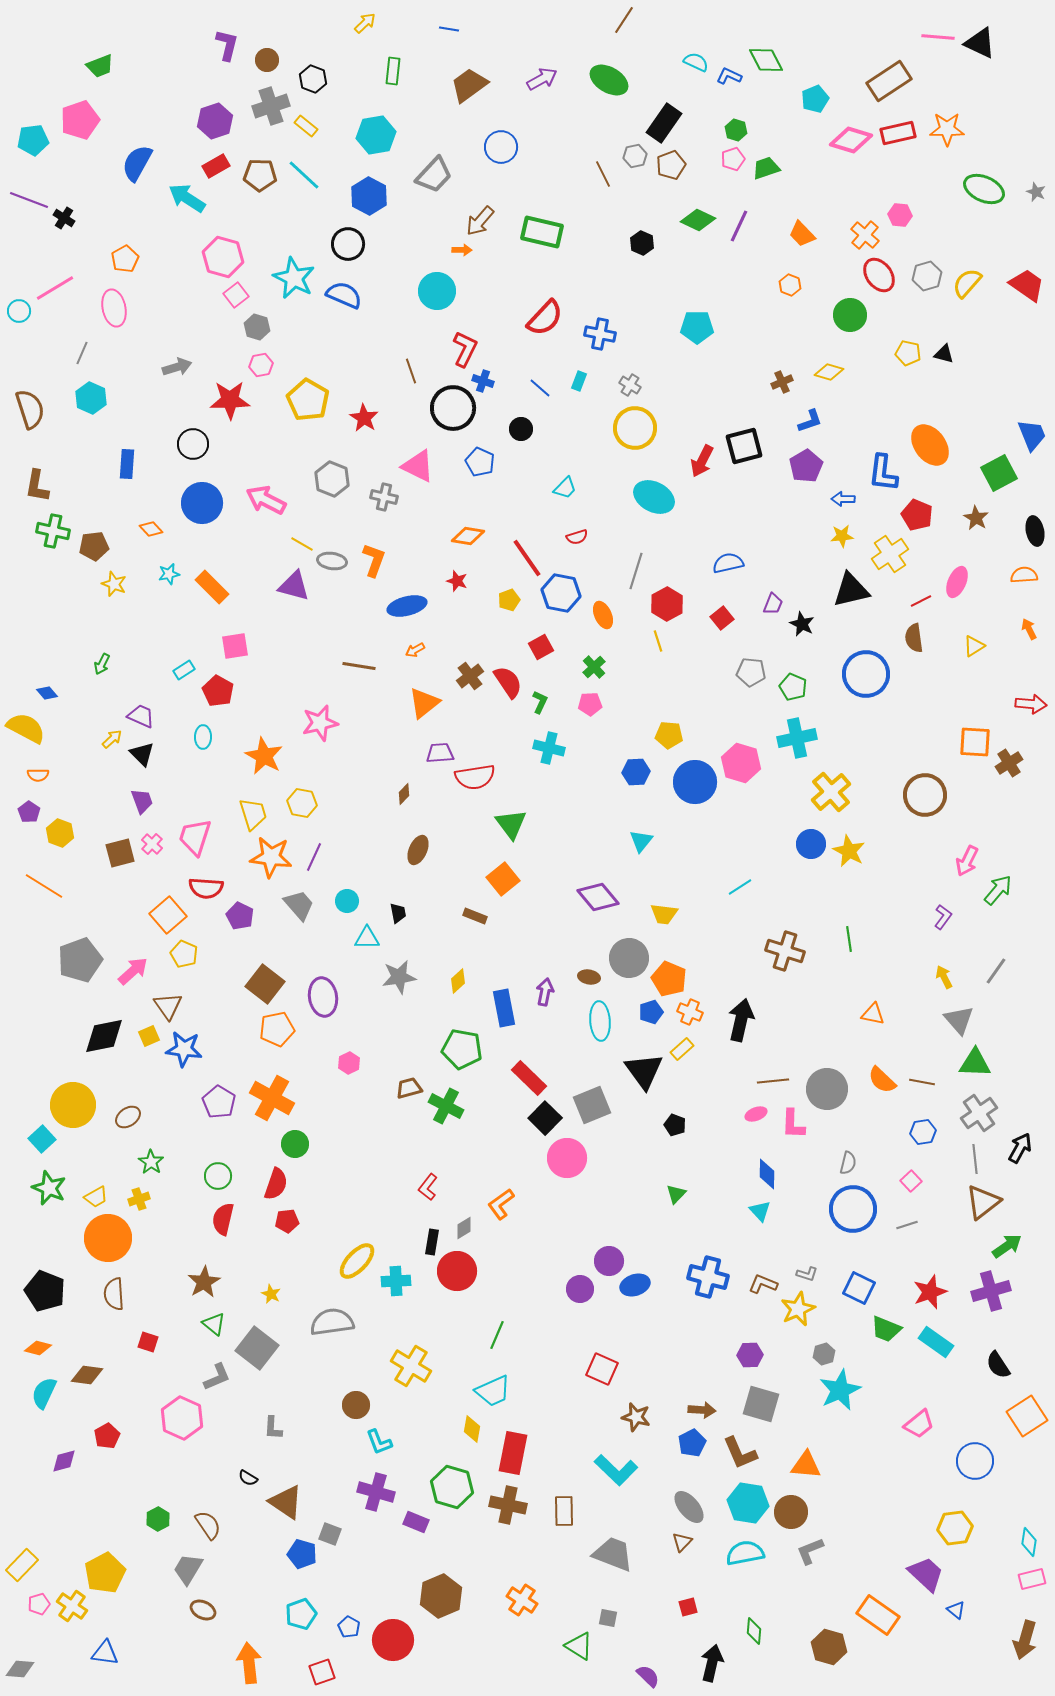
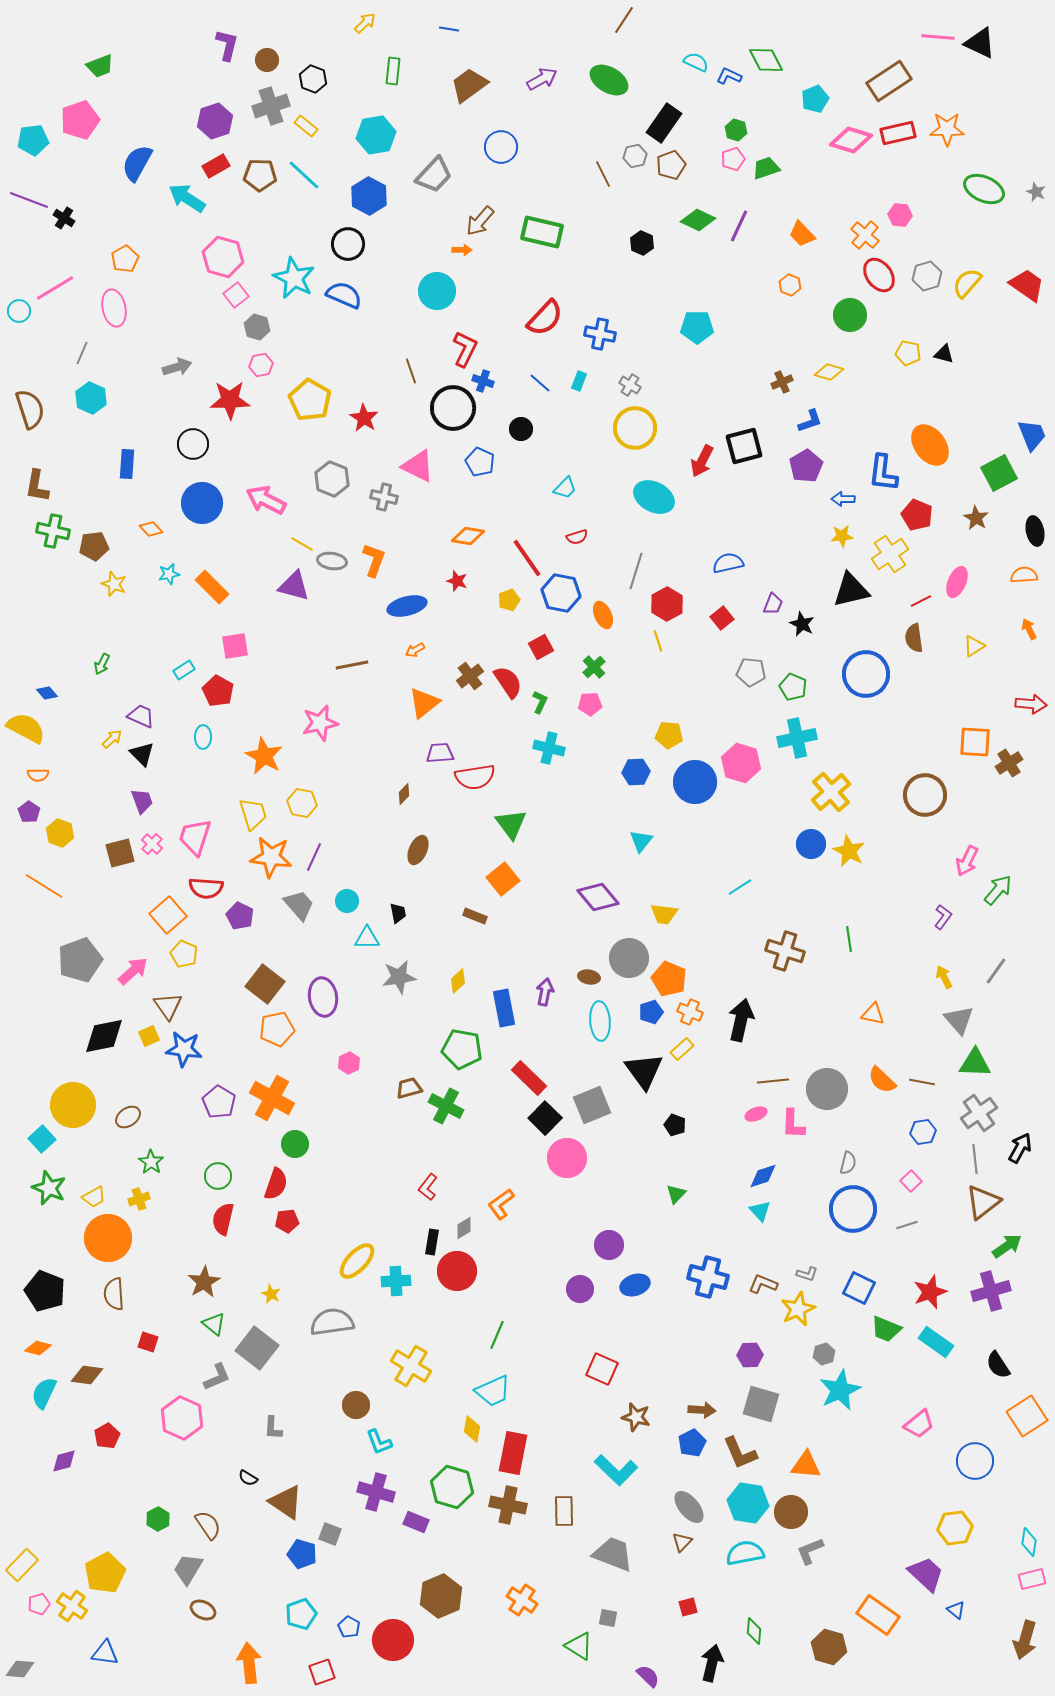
blue line at (540, 388): moved 5 px up
yellow pentagon at (308, 400): moved 2 px right
brown line at (359, 666): moved 7 px left, 1 px up; rotated 20 degrees counterclockwise
blue diamond at (767, 1174): moved 4 px left, 2 px down; rotated 72 degrees clockwise
yellow trapezoid at (96, 1197): moved 2 px left
purple circle at (609, 1261): moved 16 px up
